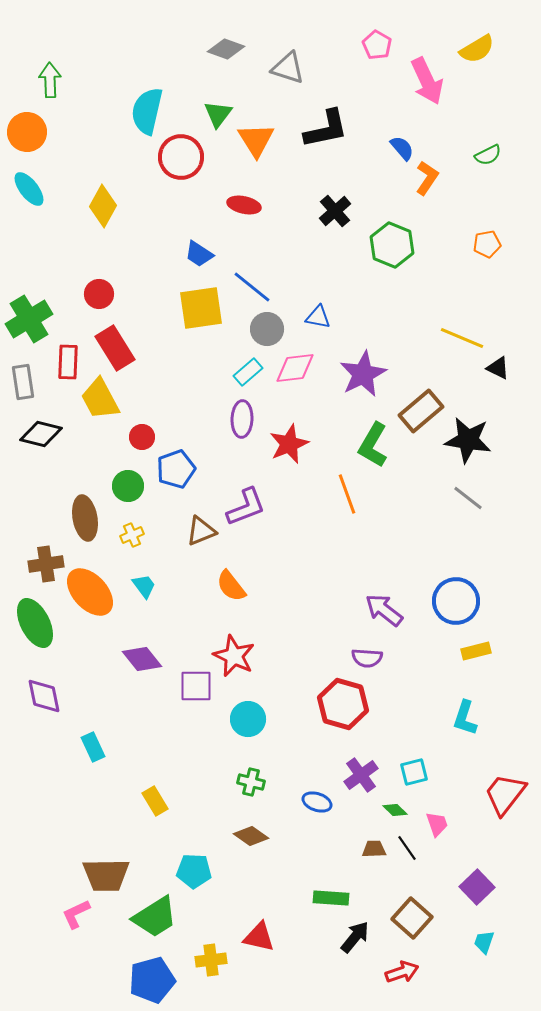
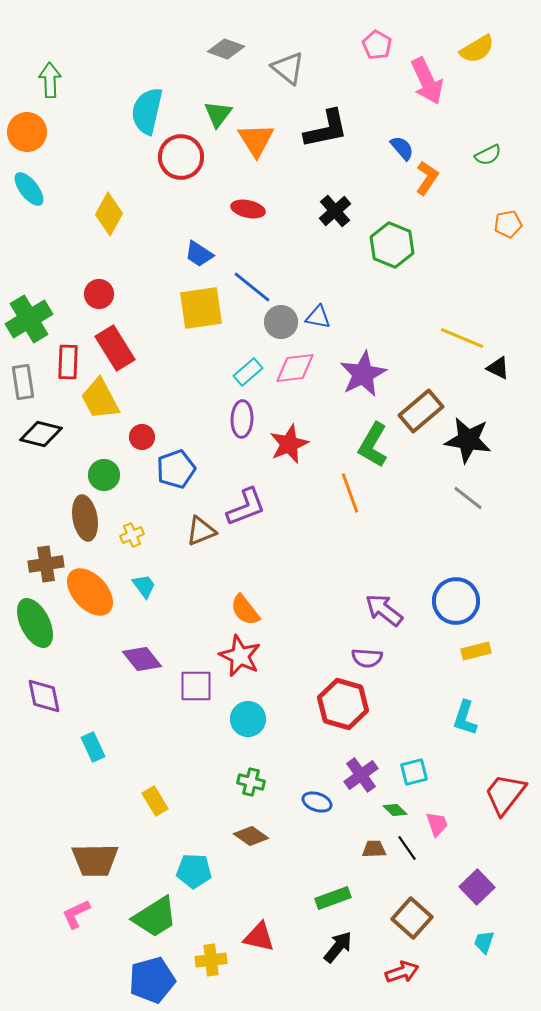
gray triangle at (288, 68): rotated 21 degrees clockwise
red ellipse at (244, 205): moved 4 px right, 4 px down
yellow diamond at (103, 206): moved 6 px right, 8 px down
orange pentagon at (487, 244): moved 21 px right, 20 px up
gray circle at (267, 329): moved 14 px right, 7 px up
green circle at (128, 486): moved 24 px left, 11 px up
orange line at (347, 494): moved 3 px right, 1 px up
orange semicircle at (231, 586): moved 14 px right, 24 px down
red star at (234, 656): moved 6 px right
brown trapezoid at (106, 875): moved 11 px left, 15 px up
green rectangle at (331, 898): moved 2 px right; rotated 24 degrees counterclockwise
black arrow at (355, 937): moved 17 px left, 10 px down
